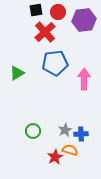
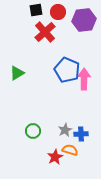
blue pentagon: moved 12 px right, 7 px down; rotated 30 degrees clockwise
